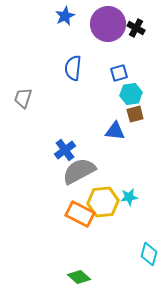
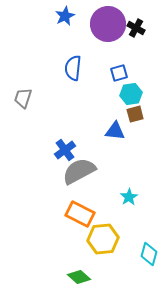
cyan star: rotated 24 degrees counterclockwise
yellow hexagon: moved 37 px down
